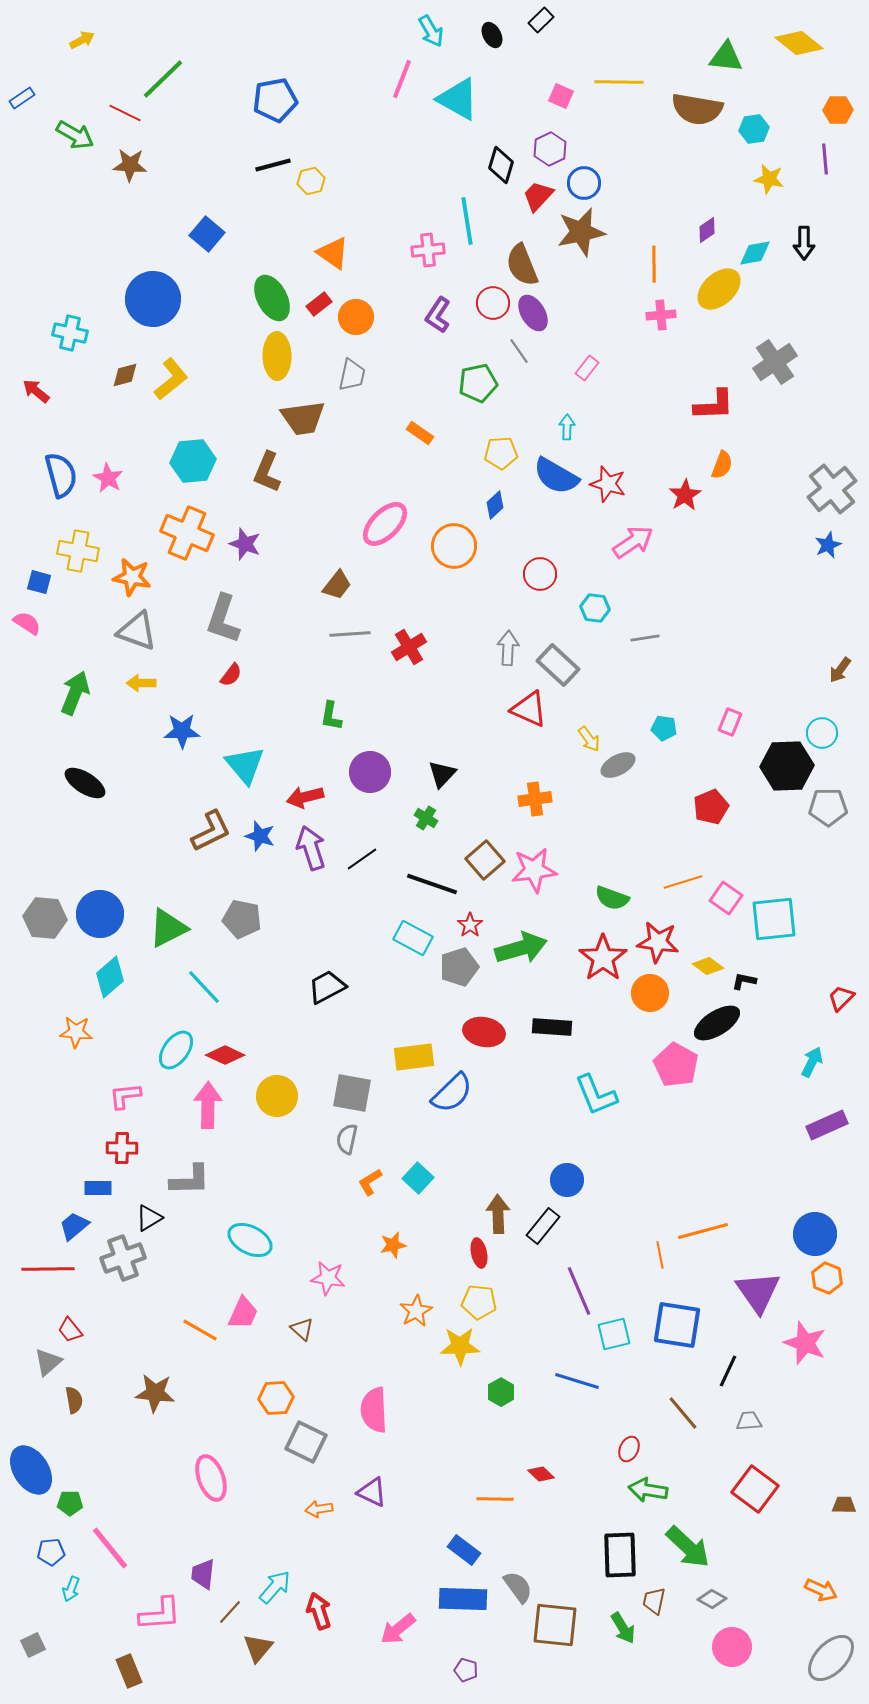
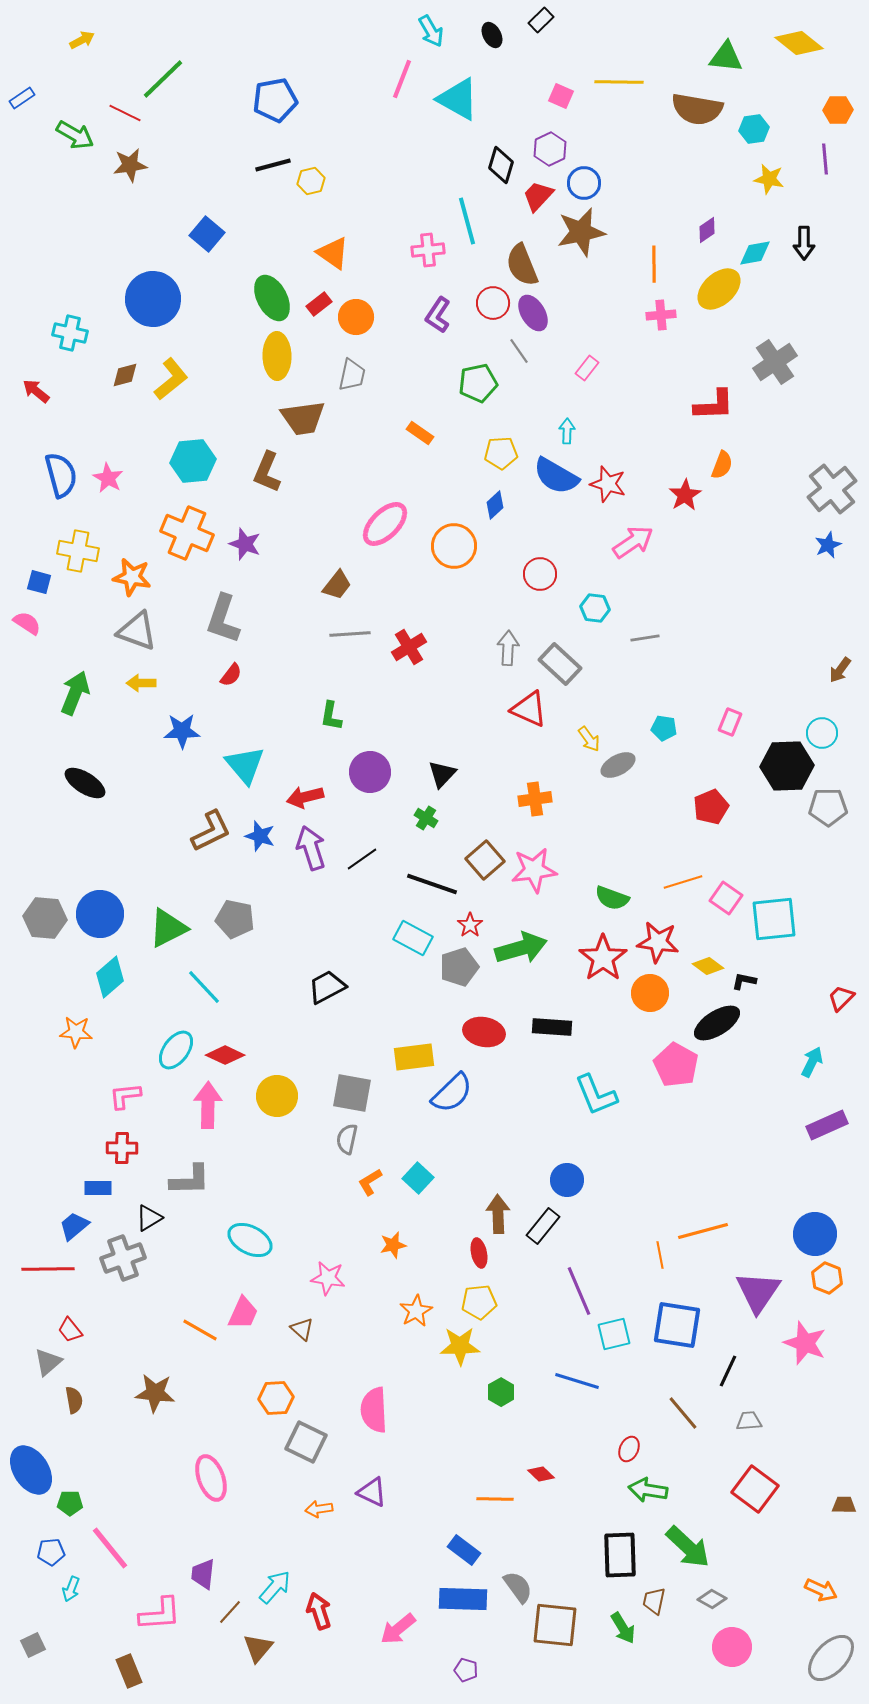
brown star at (130, 165): rotated 12 degrees counterclockwise
cyan line at (467, 221): rotated 6 degrees counterclockwise
cyan arrow at (567, 427): moved 4 px down
gray rectangle at (558, 665): moved 2 px right, 1 px up
gray pentagon at (242, 919): moved 7 px left
purple triangle at (758, 1292): rotated 9 degrees clockwise
yellow pentagon at (479, 1302): rotated 12 degrees counterclockwise
